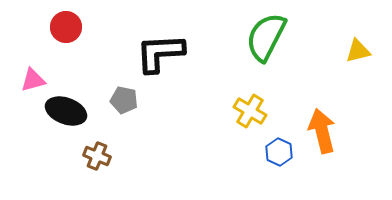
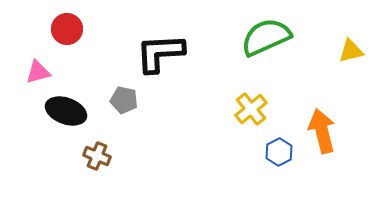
red circle: moved 1 px right, 2 px down
green semicircle: rotated 39 degrees clockwise
yellow triangle: moved 7 px left
pink triangle: moved 5 px right, 8 px up
yellow cross: moved 1 px right, 2 px up; rotated 20 degrees clockwise
blue hexagon: rotated 8 degrees clockwise
